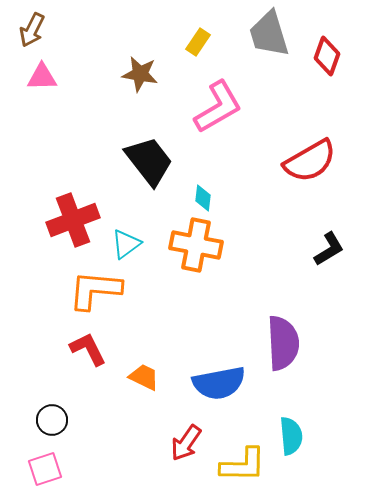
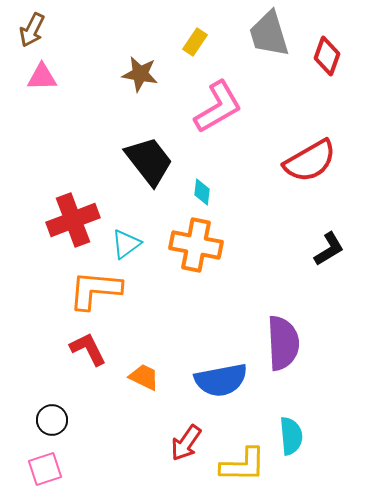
yellow rectangle: moved 3 px left
cyan diamond: moved 1 px left, 6 px up
blue semicircle: moved 2 px right, 3 px up
